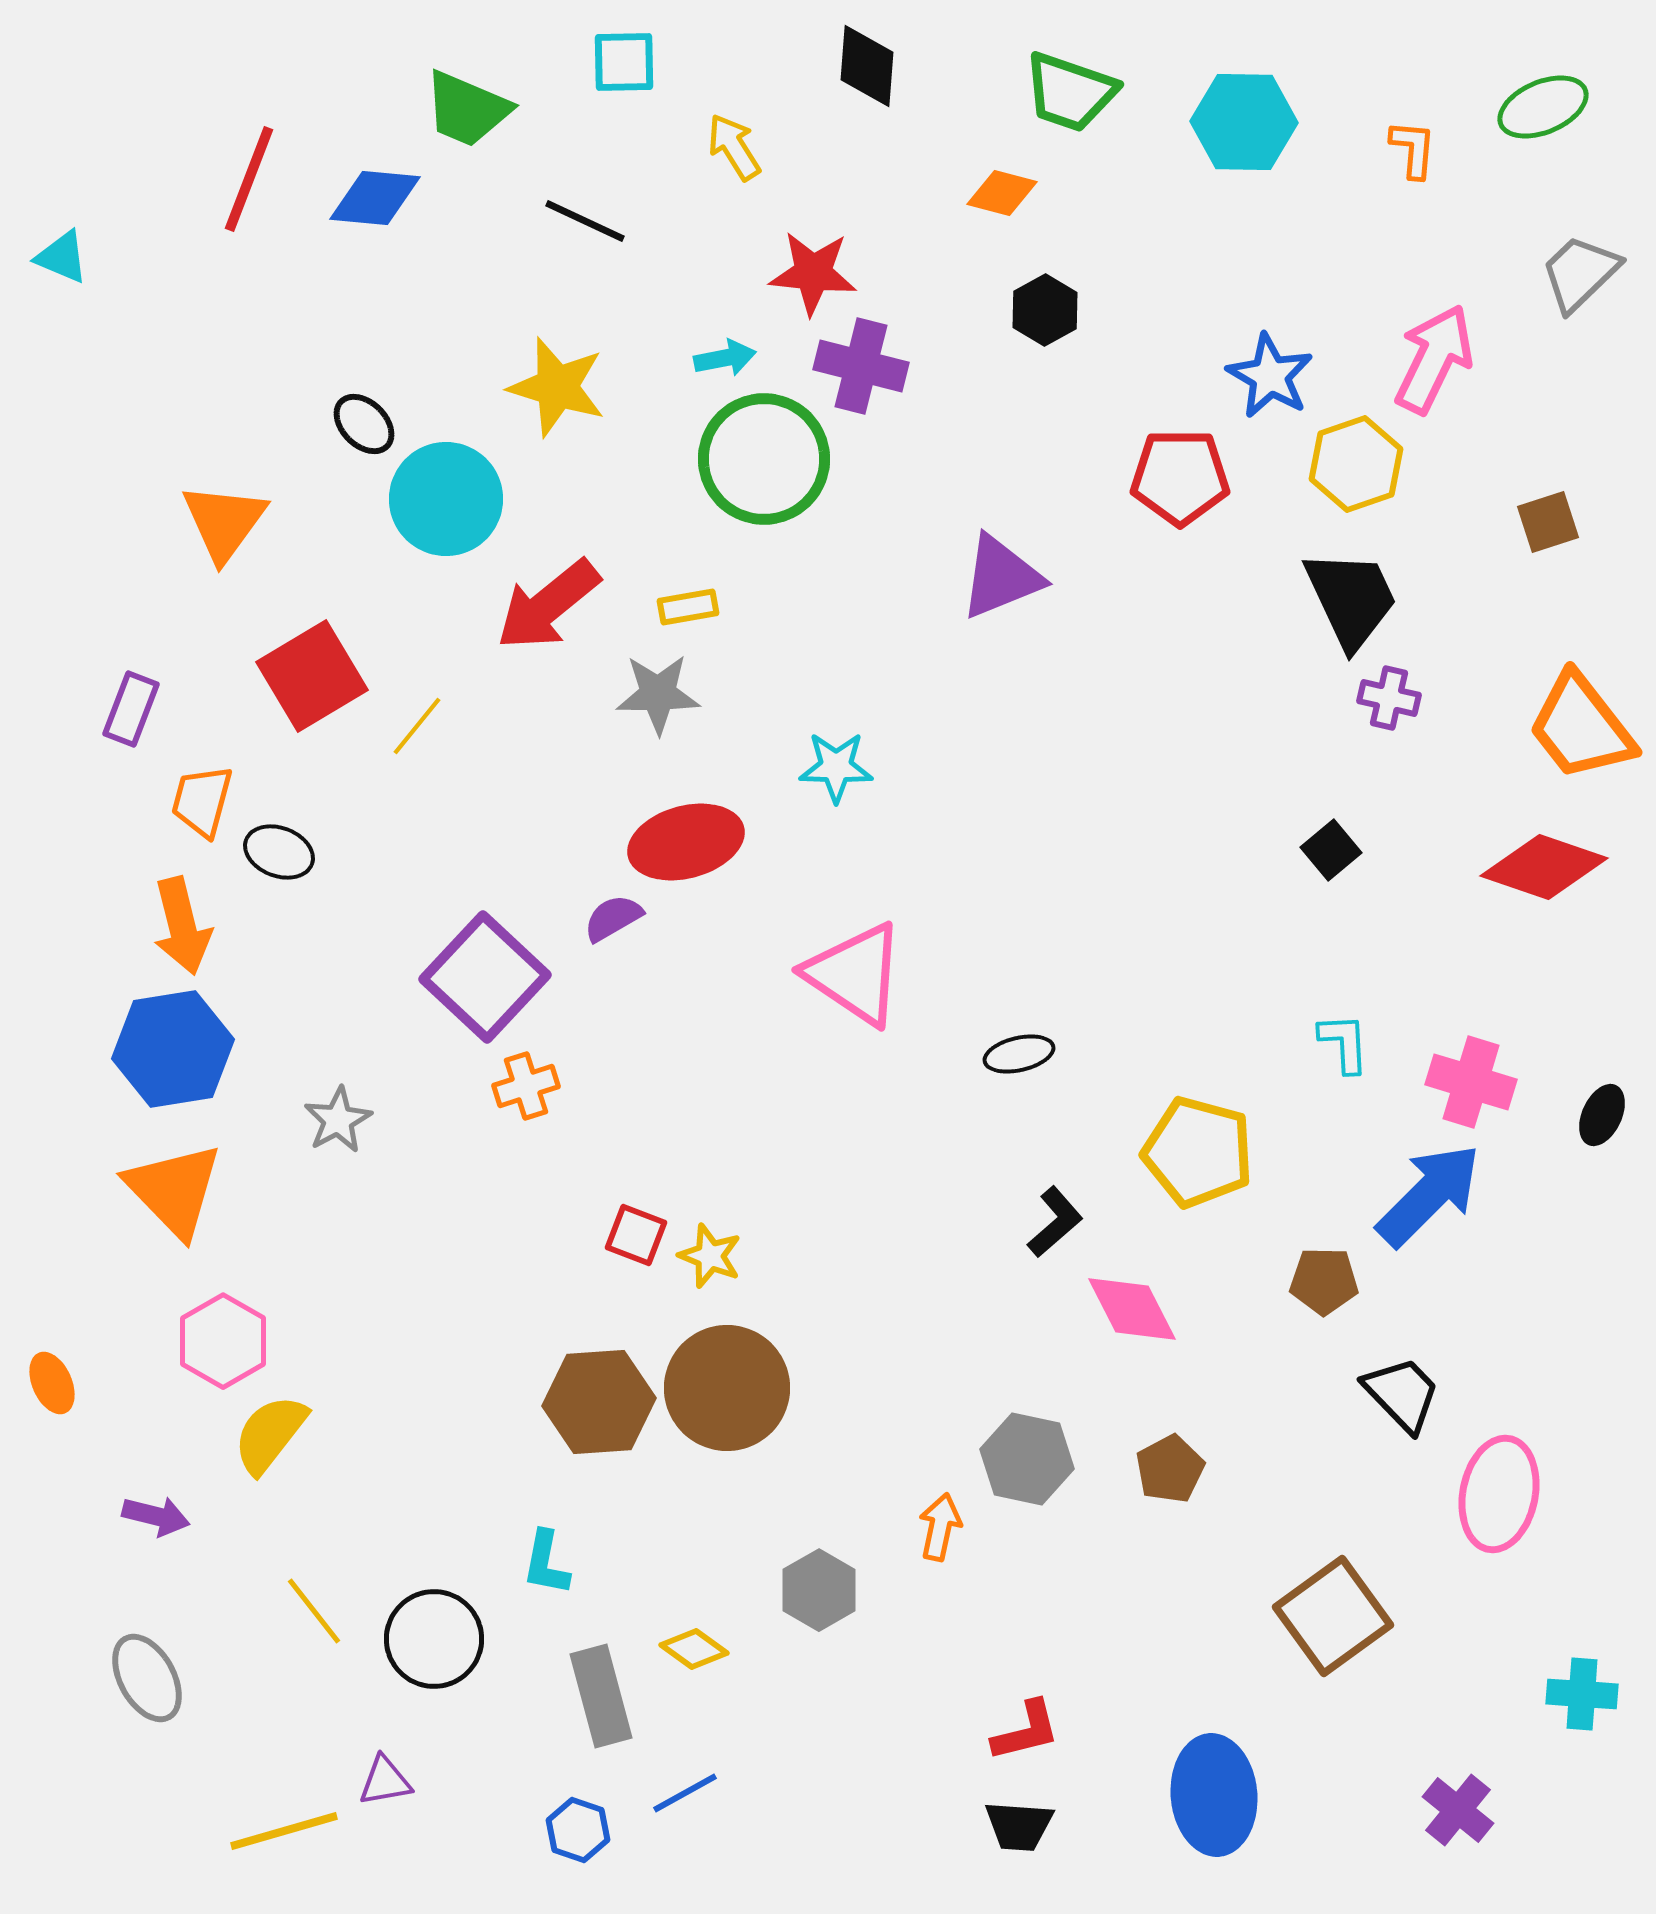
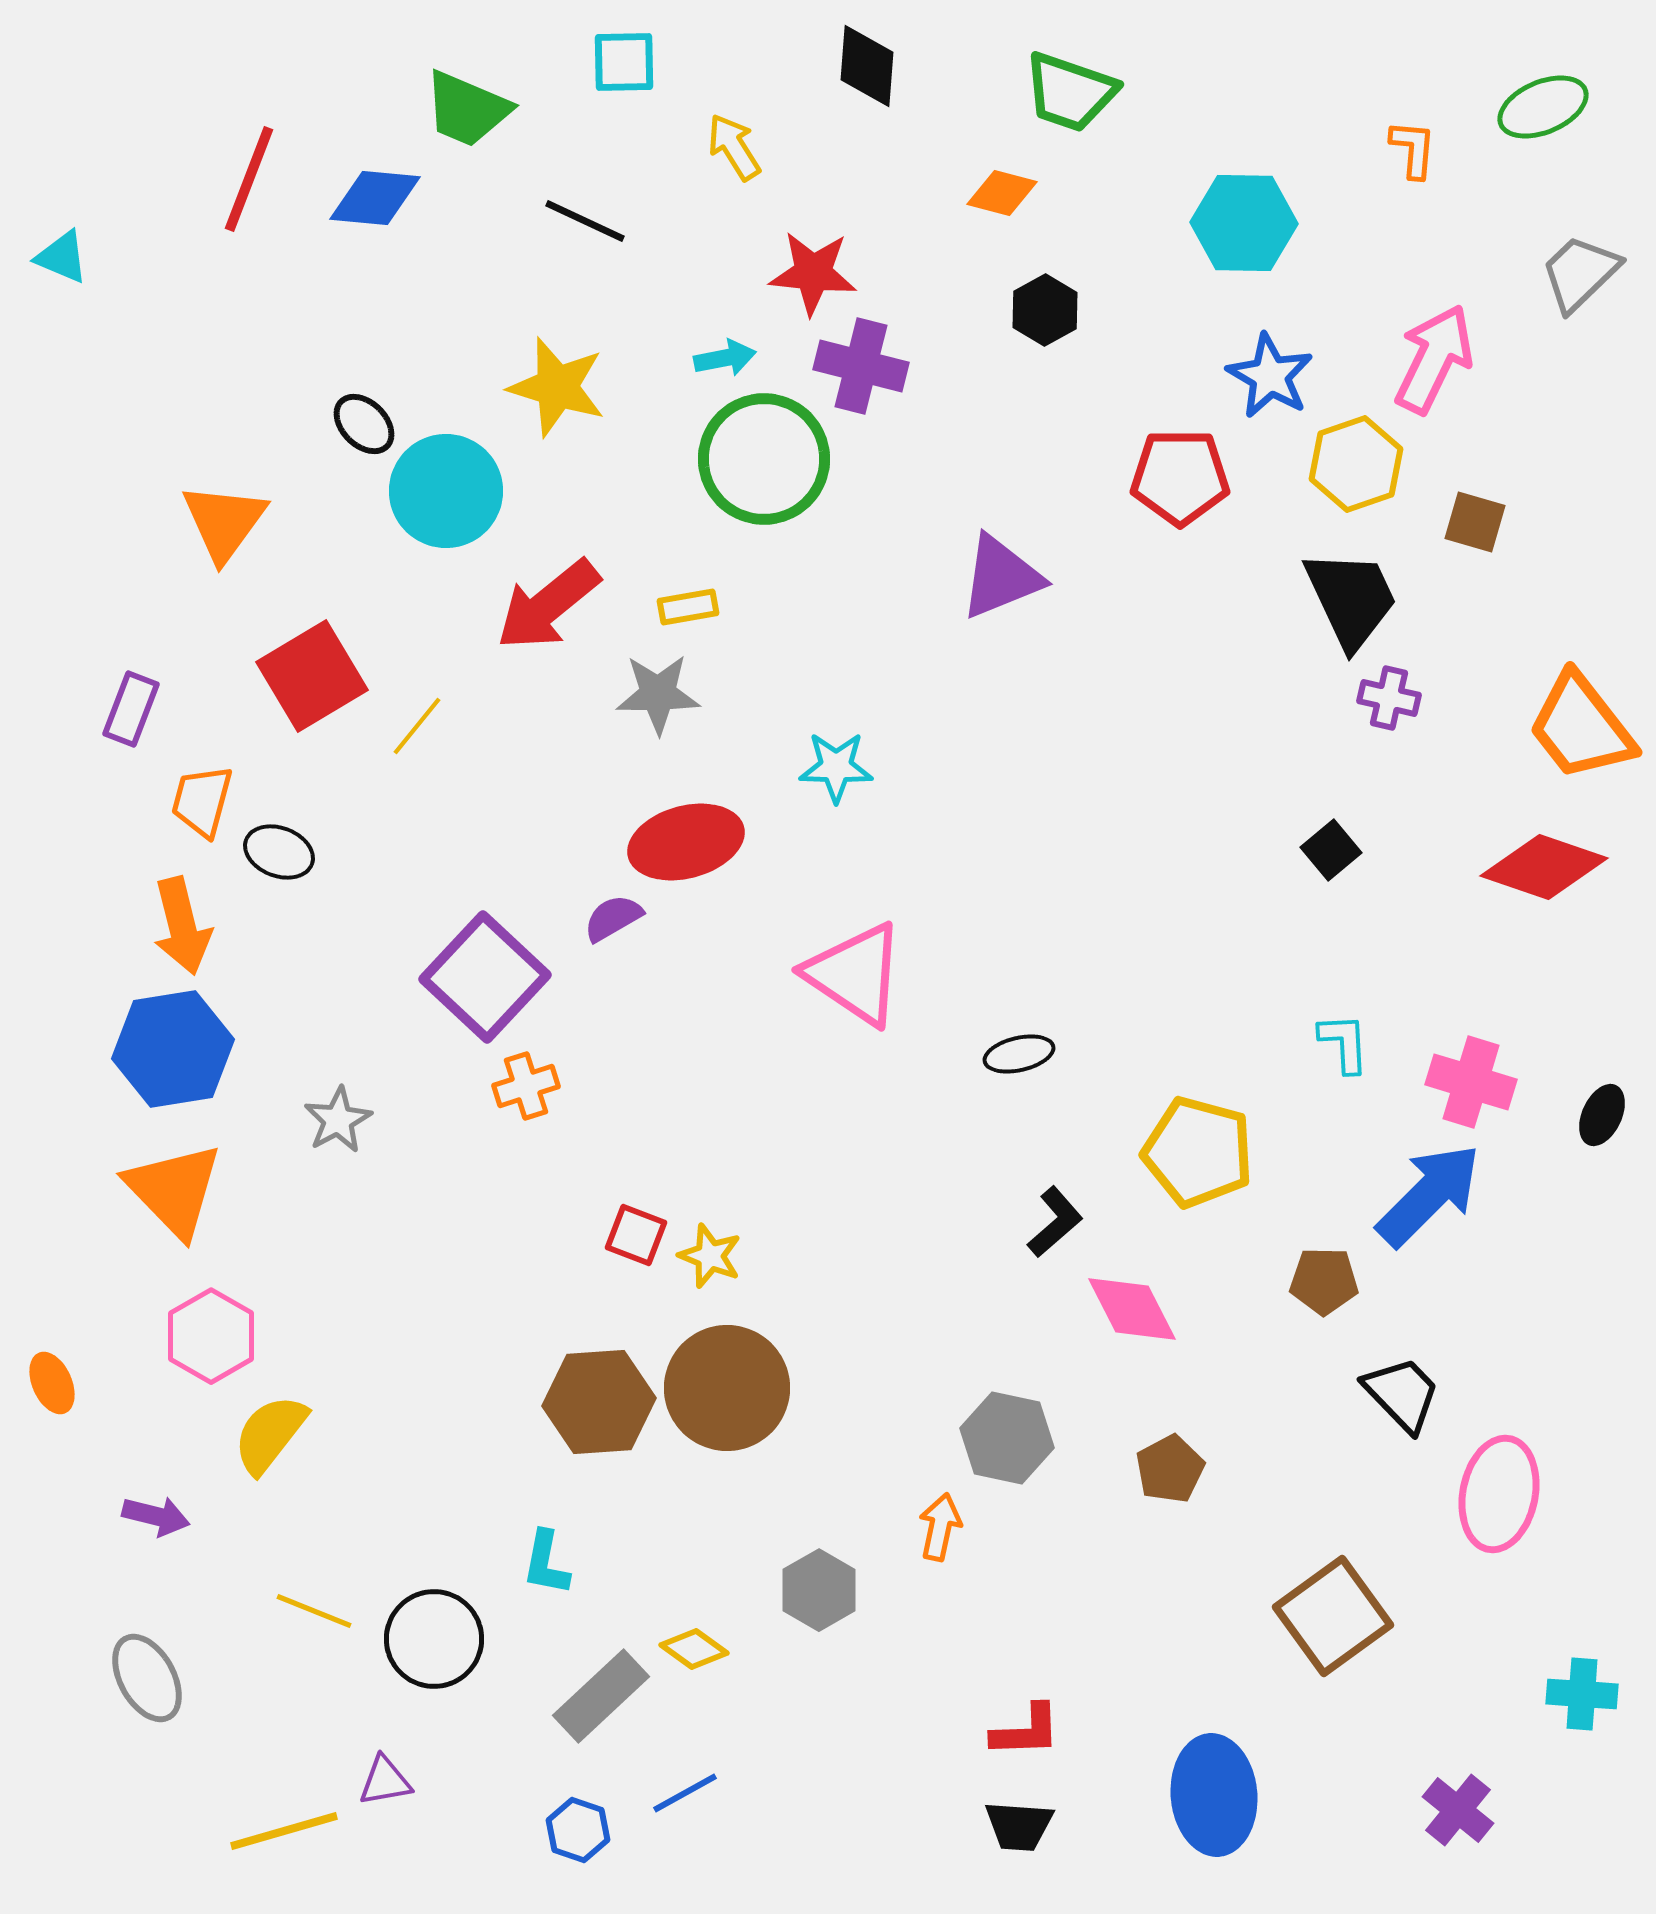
cyan hexagon at (1244, 122): moved 101 px down
cyan circle at (446, 499): moved 8 px up
brown square at (1548, 522): moved 73 px left; rotated 34 degrees clockwise
pink hexagon at (223, 1341): moved 12 px left, 5 px up
gray hexagon at (1027, 1459): moved 20 px left, 21 px up
yellow line at (314, 1611): rotated 30 degrees counterclockwise
gray rectangle at (601, 1696): rotated 62 degrees clockwise
red L-shape at (1026, 1731): rotated 12 degrees clockwise
